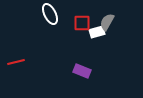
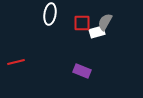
white ellipse: rotated 35 degrees clockwise
gray semicircle: moved 2 px left
